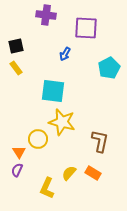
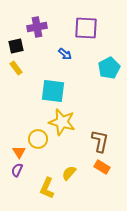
purple cross: moved 9 px left, 12 px down; rotated 18 degrees counterclockwise
blue arrow: rotated 80 degrees counterclockwise
orange rectangle: moved 9 px right, 6 px up
